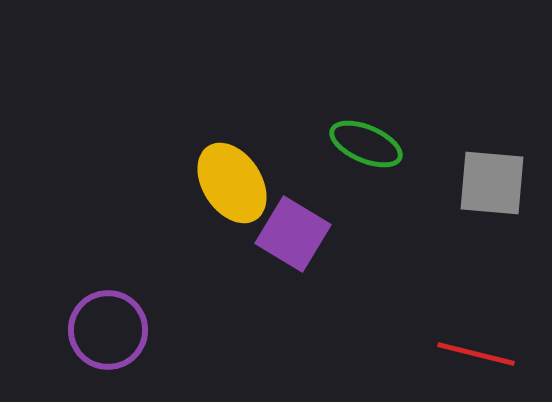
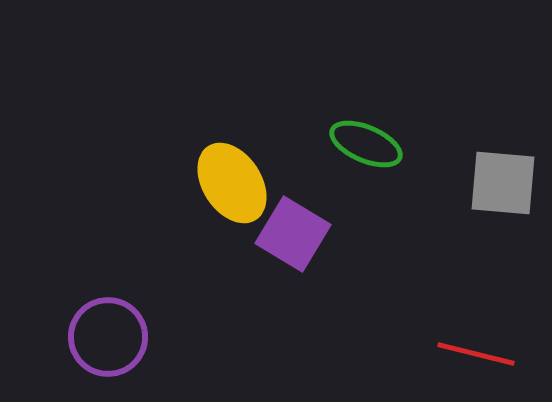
gray square: moved 11 px right
purple circle: moved 7 px down
